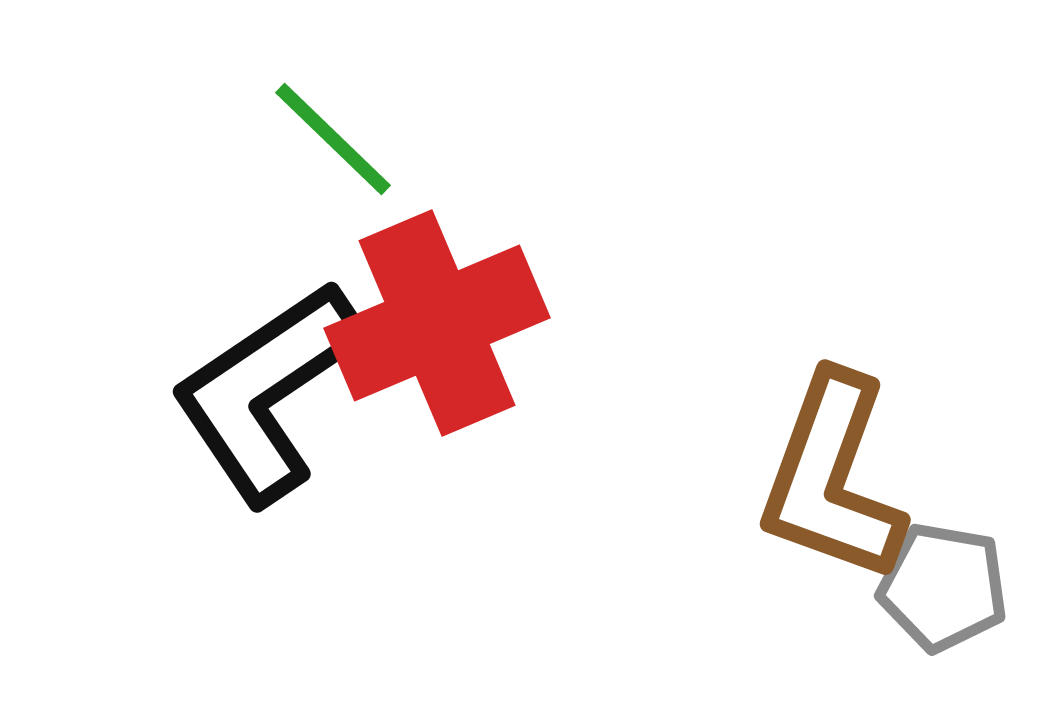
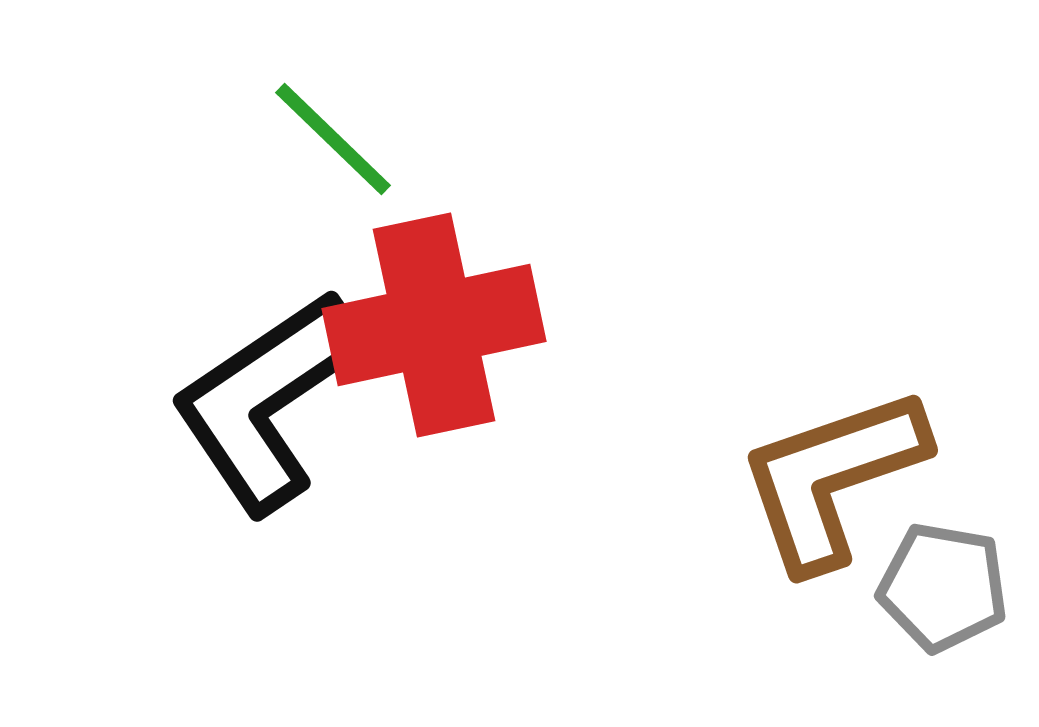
red cross: moved 3 px left, 2 px down; rotated 11 degrees clockwise
black L-shape: moved 9 px down
brown L-shape: rotated 51 degrees clockwise
